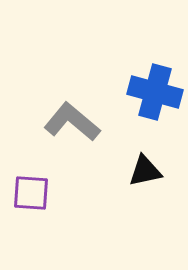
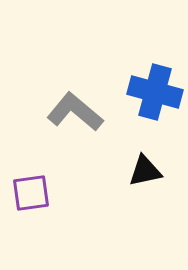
gray L-shape: moved 3 px right, 10 px up
purple square: rotated 12 degrees counterclockwise
